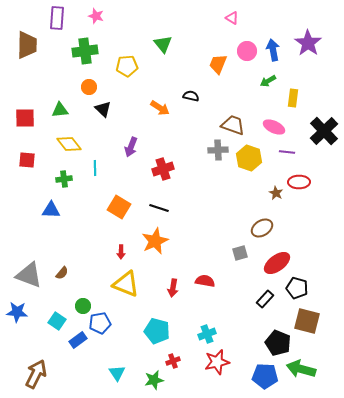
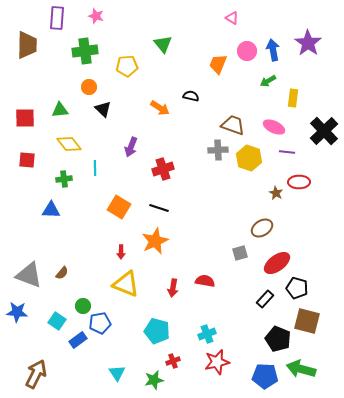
black pentagon at (278, 343): moved 4 px up
